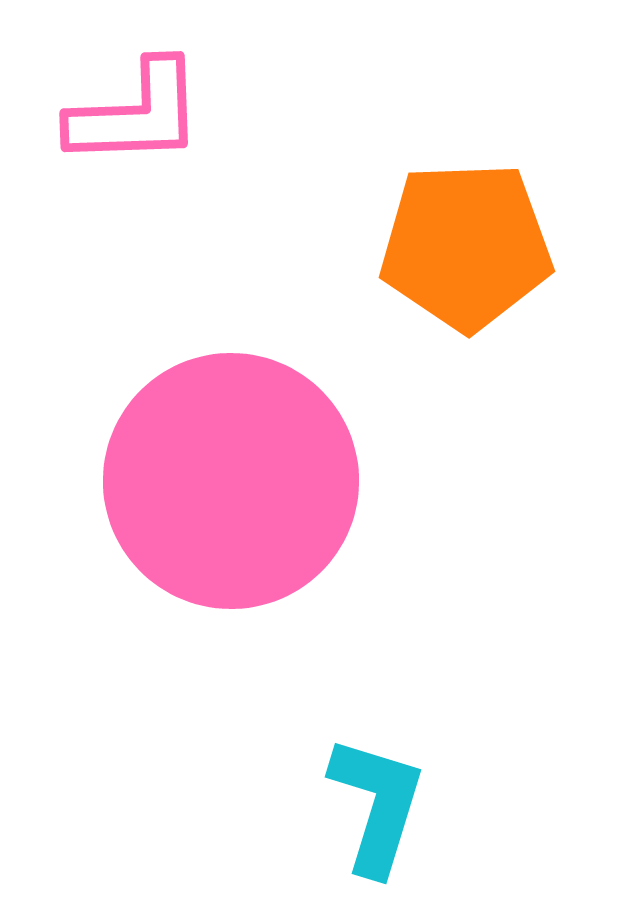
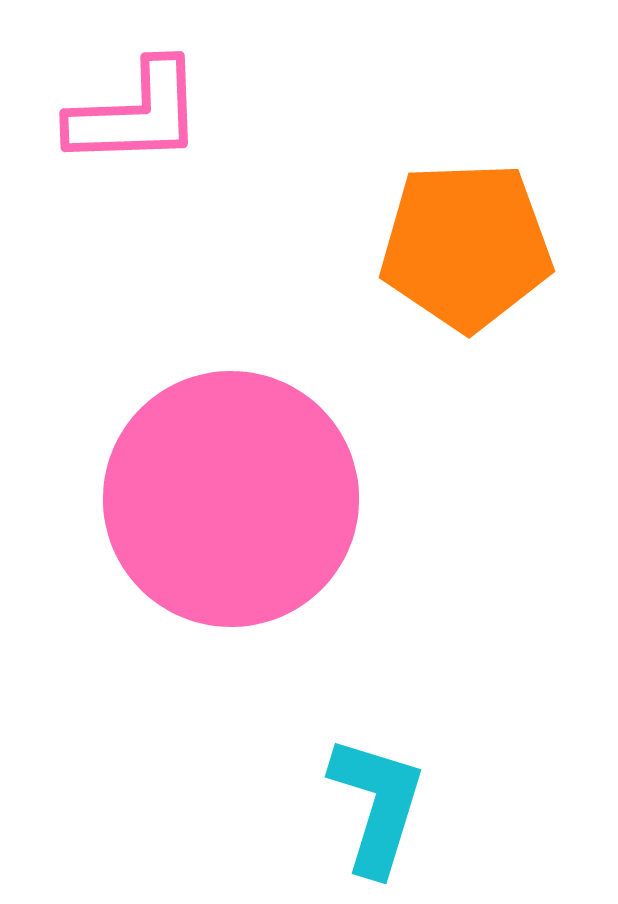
pink circle: moved 18 px down
